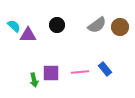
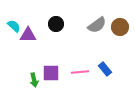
black circle: moved 1 px left, 1 px up
